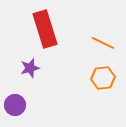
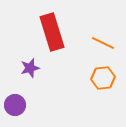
red rectangle: moved 7 px right, 3 px down
